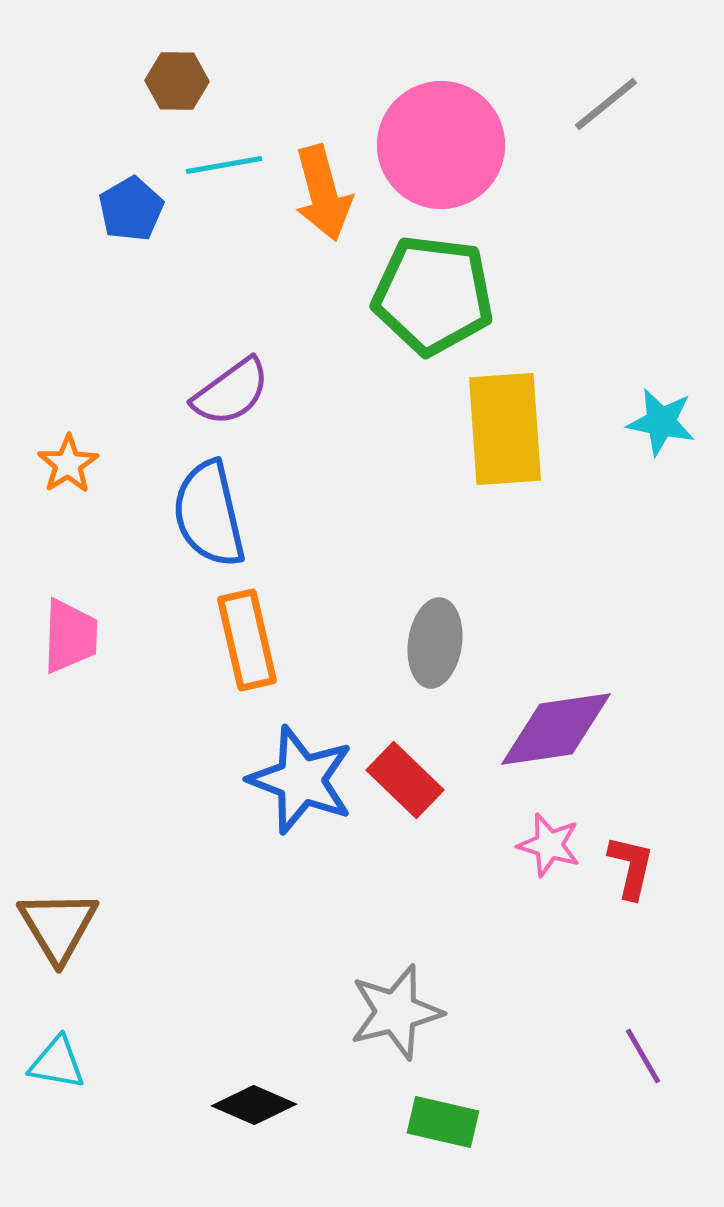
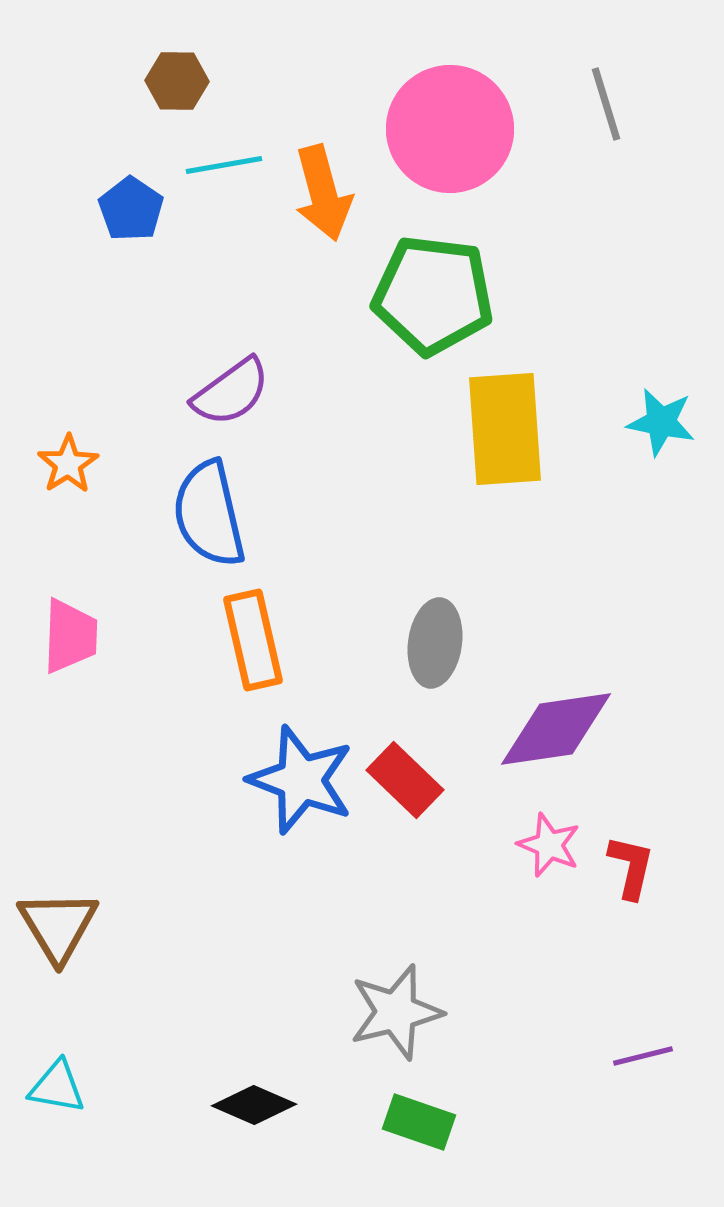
gray line: rotated 68 degrees counterclockwise
pink circle: moved 9 px right, 16 px up
blue pentagon: rotated 8 degrees counterclockwise
orange rectangle: moved 6 px right
pink star: rotated 6 degrees clockwise
purple line: rotated 74 degrees counterclockwise
cyan triangle: moved 24 px down
green rectangle: moved 24 px left; rotated 6 degrees clockwise
